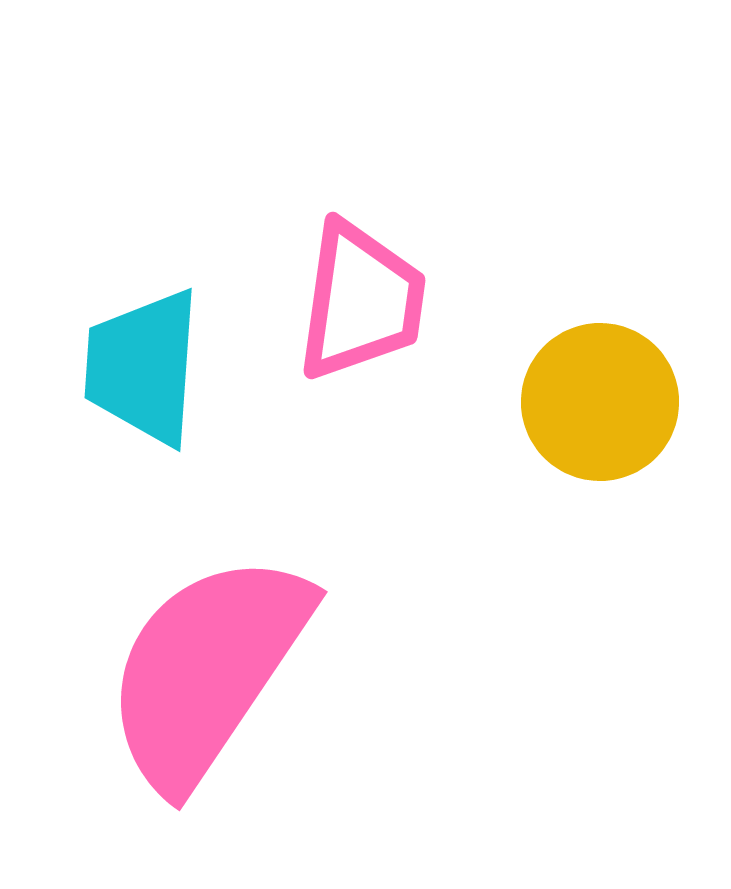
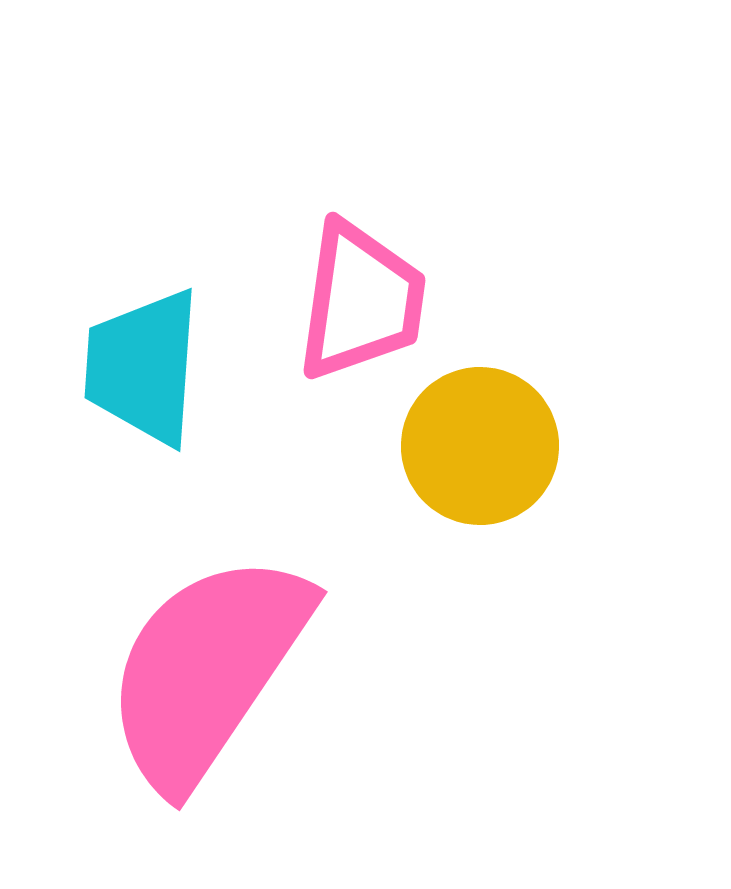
yellow circle: moved 120 px left, 44 px down
